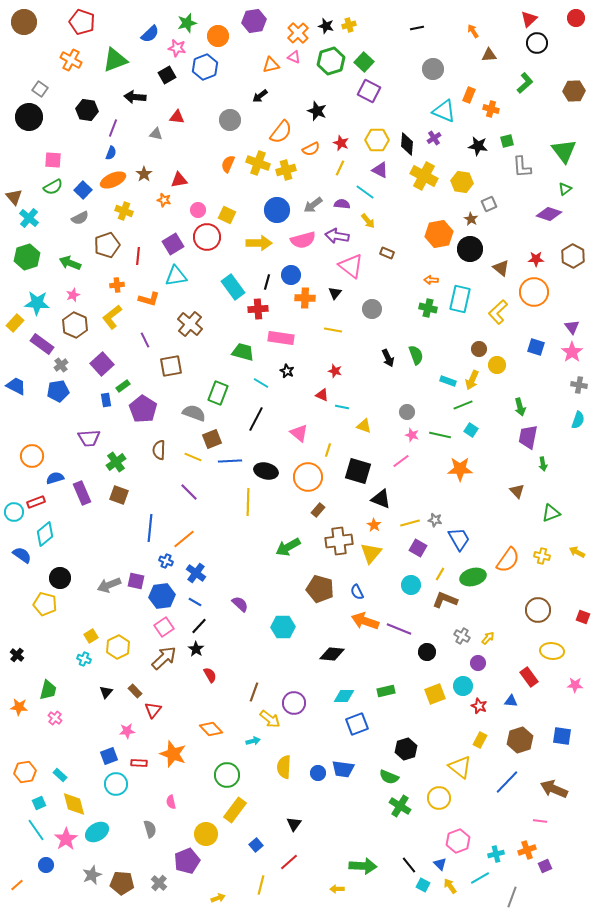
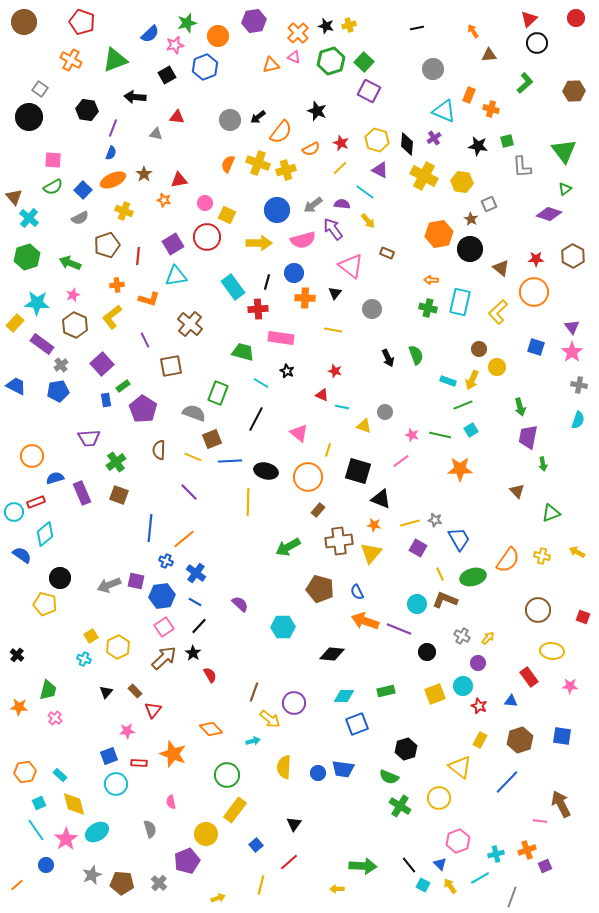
pink star at (177, 48): moved 2 px left, 3 px up; rotated 24 degrees counterclockwise
black arrow at (260, 96): moved 2 px left, 21 px down
yellow hexagon at (377, 140): rotated 15 degrees clockwise
yellow line at (340, 168): rotated 21 degrees clockwise
pink circle at (198, 210): moved 7 px right, 7 px up
purple arrow at (337, 236): moved 4 px left, 7 px up; rotated 45 degrees clockwise
blue circle at (291, 275): moved 3 px right, 2 px up
cyan rectangle at (460, 299): moved 3 px down
yellow circle at (497, 365): moved 2 px down
gray circle at (407, 412): moved 22 px left
cyan square at (471, 430): rotated 24 degrees clockwise
orange star at (374, 525): rotated 24 degrees counterclockwise
yellow line at (440, 574): rotated 56 degrees counterclockwise
cyan circle at (411, 585): moved 6 px right, 19 px down
black star at (196, 649): moved 3 px left, 4 px down
pink star at (575, 685): moved 5 px left, 1 px down
brown arrow at (554, 789): moved 7 px right, 15 px down; rotated 40 degrees clockwise
